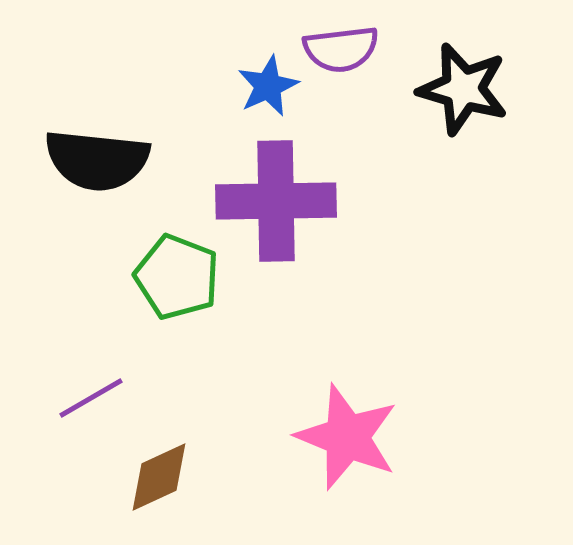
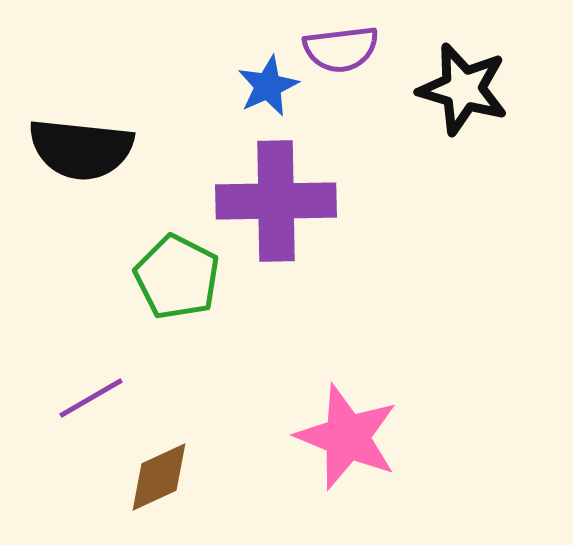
black semicircle: moved 16 px left, 11 px up
green pentagon: rotated 6 degrees clockwise
